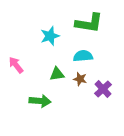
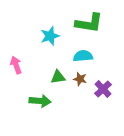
pink arrow: rotated 18 degrees clockwise
green triangle: moved 1 px right, 3 px down
